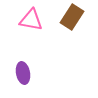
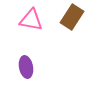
purple ellipse: moved 3 px right, 6 px up
